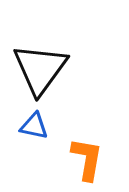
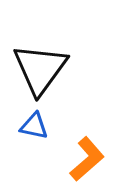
orange L-shape: rotated 39 degrees clockwise
